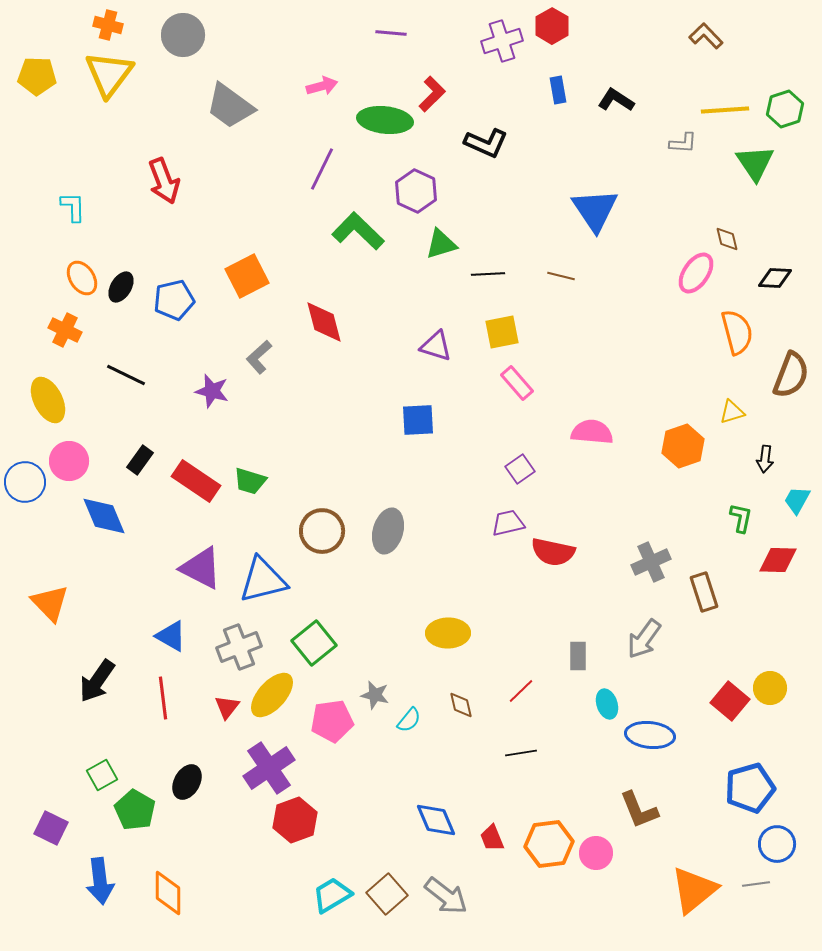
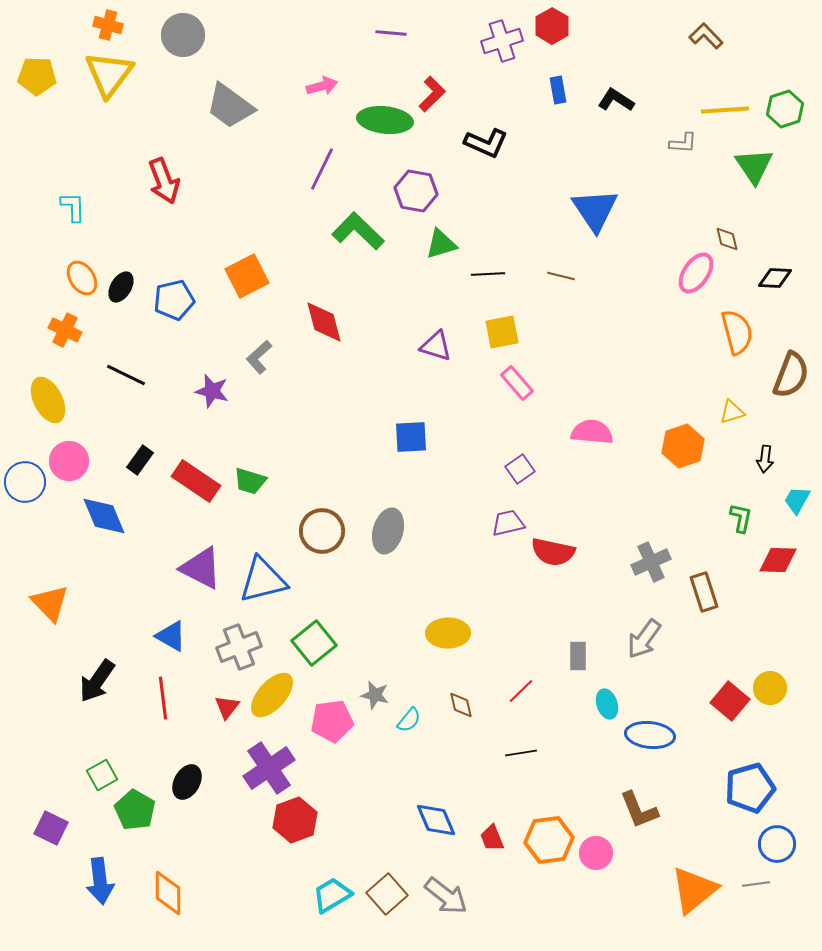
green triangle at (755, 163): moved 1 px left, 3 px down
purple hexagon at (416, 191): rotated 15 degrees counterclockwise
blue square at (418, 420): moved 7 px left, 17 px down
orange hexagon at (549, 844): moved 4 px up
